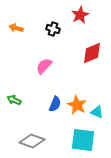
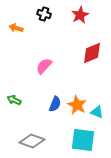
black cross: moved 9 px left, 15 px up
